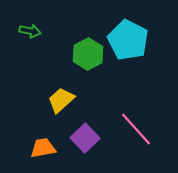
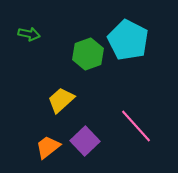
green arrow: moved 1 px left, 3 px down
green hexagon: rotated 8 degrees clockwise
pink line: moved 3 px up
purple square: moved 3 px down
orange trapezoid: moved 5 px right, 1 px up; rotated 28 degrees counterclockwise
